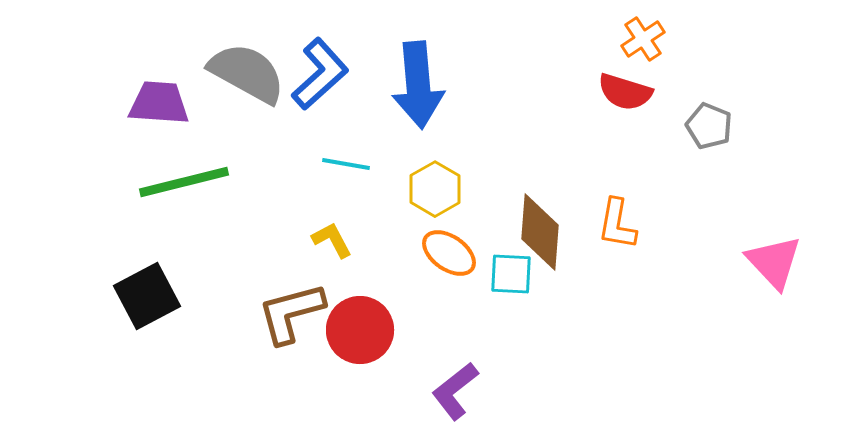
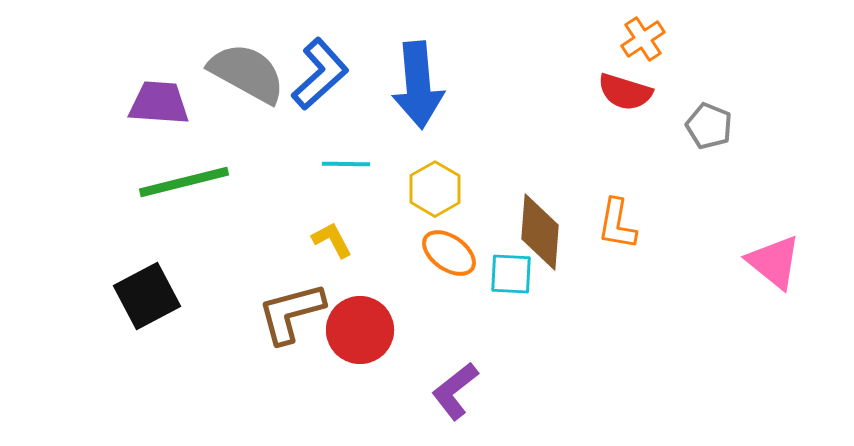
cyan line: rotated 9 degrees counterclockwise
pink triangle: rotated 8 degrees counterclockwise
